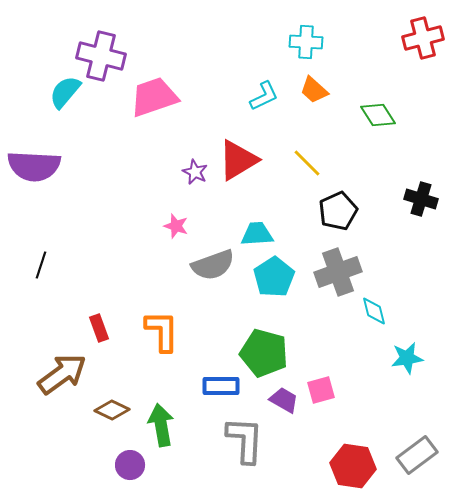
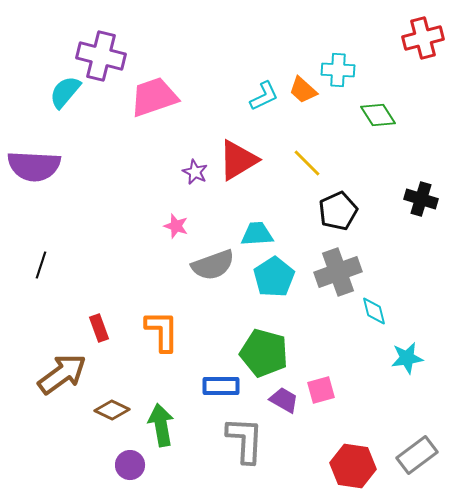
cyan cross: moved 32 px right, 28 px down
orange trapezoid: moved 11 px left
